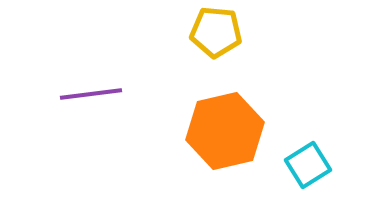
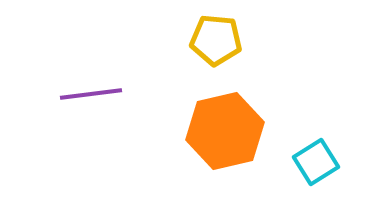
yellow pentagon: moved 8 px down
cyan square: moved 8 px right, 3 px up
